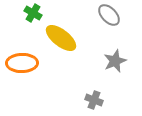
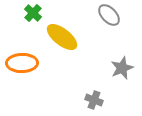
green cross: rotated 12 degrees clockwise
yellow ellipse: moved 1 px right, 1 px up
gray star: moved 7 px right, 7 px down
